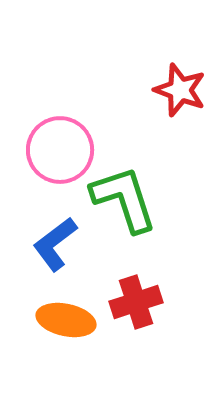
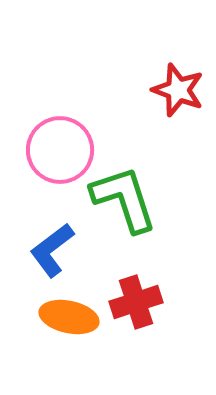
red star: moved 2 px left
blue L-shape: moved 3 px left, 6 px down
orange ellipse: moved 3 px right, 3 px up
